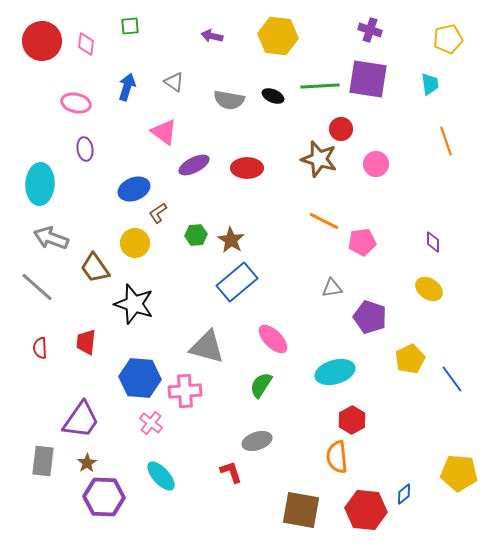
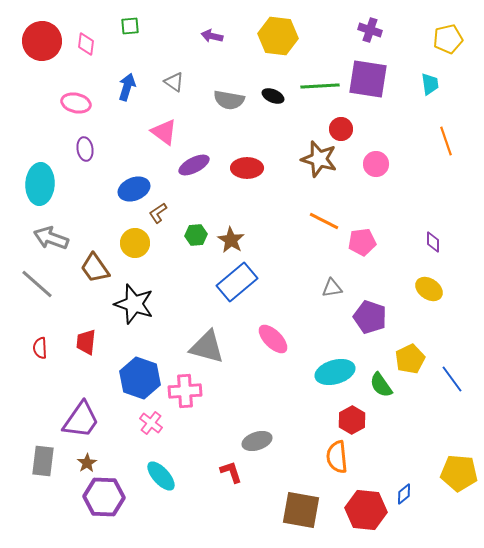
gray line at (37, 287): moved 3 px up
blue hexagon at (140, 378): rotated 15 degrees clockwise
green semicircle at (261, 385): moved 120 px right; rotated 68 degrees counterclockwise
